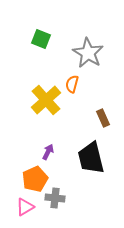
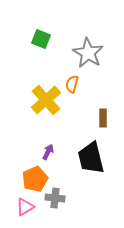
brown rectangle: rotated 24 degrees clockwise
